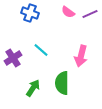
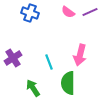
purple line: moved 2 px up
cyan line: moved 8 px right, 12 px down; rotated 28 degrees clockwise
pink arrow: moved 1 px left, 1 px up
green semicircle: moved 6 px right
green arrow: rotated 66 degrees counterclockwise
